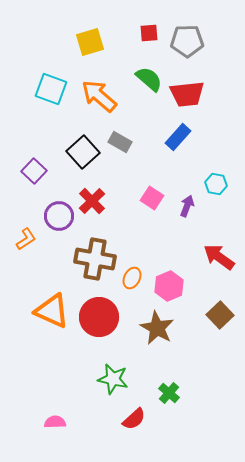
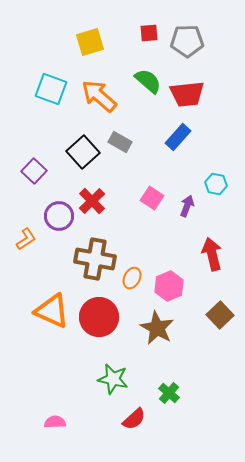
green semicircle: moved 1 px left, 2 px down
red arrow: moved 7 px left, 3 px up; rotated 40 degrees clockwise
